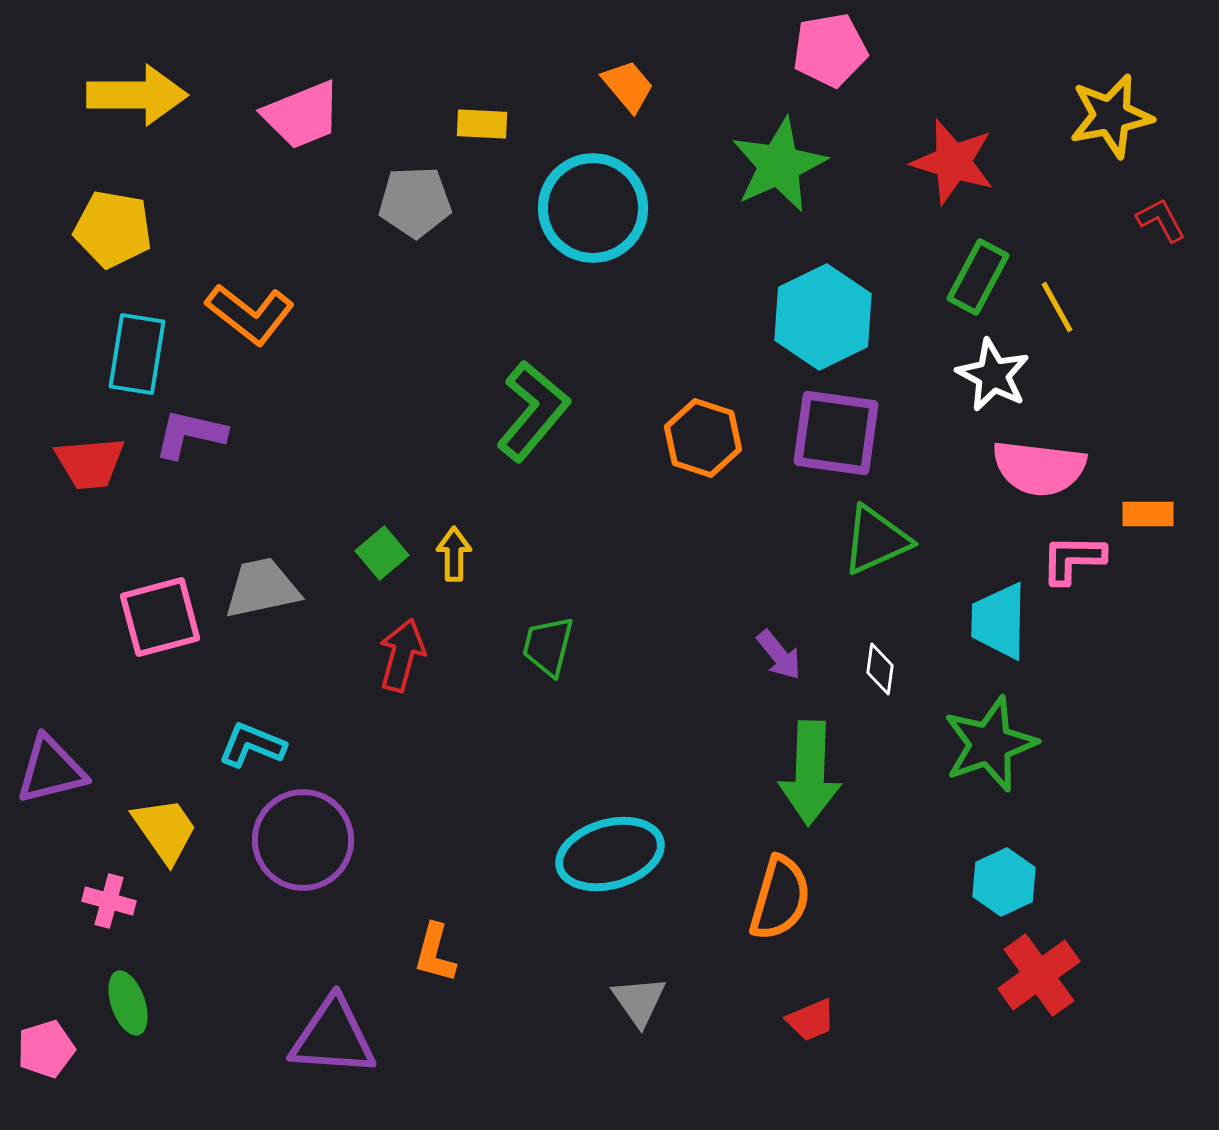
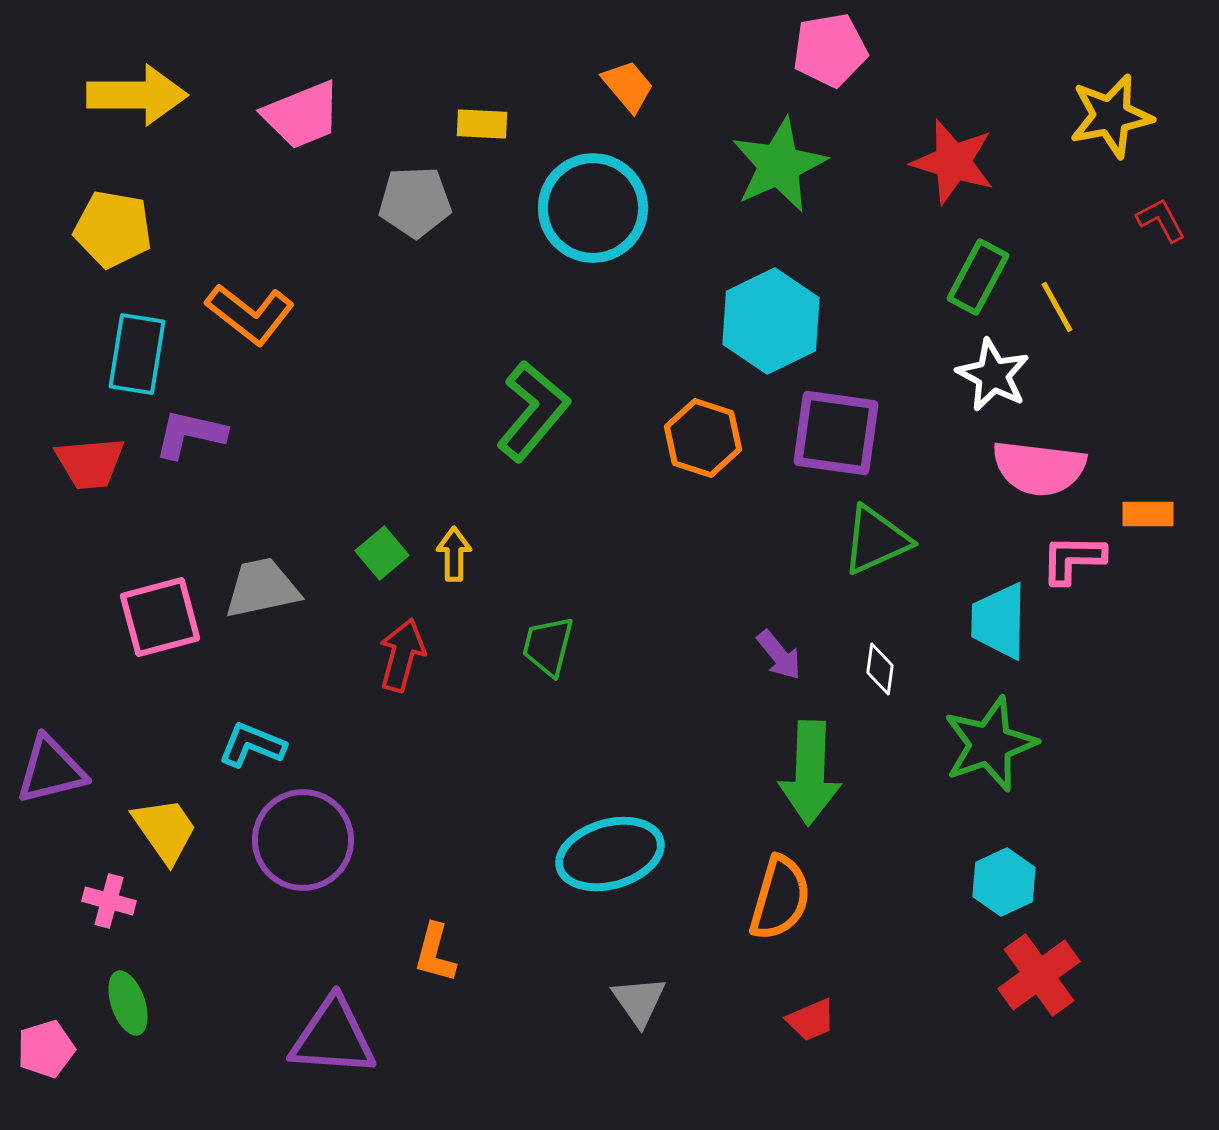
cyan hexagon at (823, 317): moved 52 px left, 4 px down
